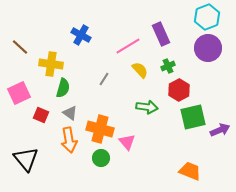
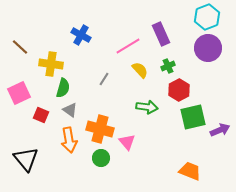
gray triangle: moved 3 px up
